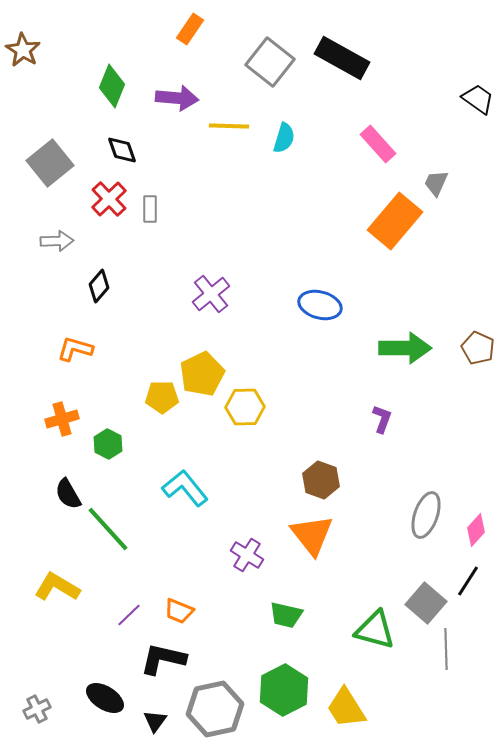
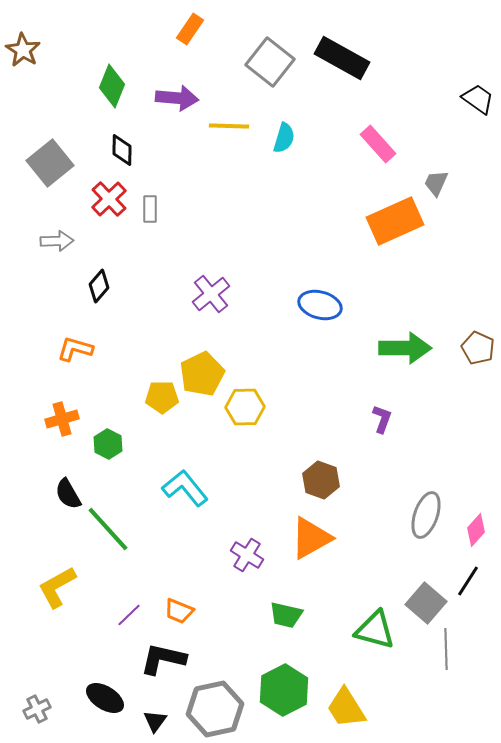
black diamond at (122, 150): rotated 20 degrees clockwise
orange rectangle at (395, 221): rotated 26 degrees clockwise
orange triangle at (312, 535): moved 1 px left, 3 px down; rotated 39 degrees clockwise
yellow L-shape at (57, 587): rotated 60 degrees counterclockwise
